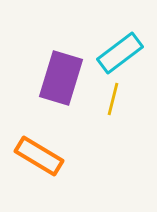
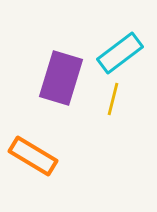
orange rectangle: moved 6 px left
